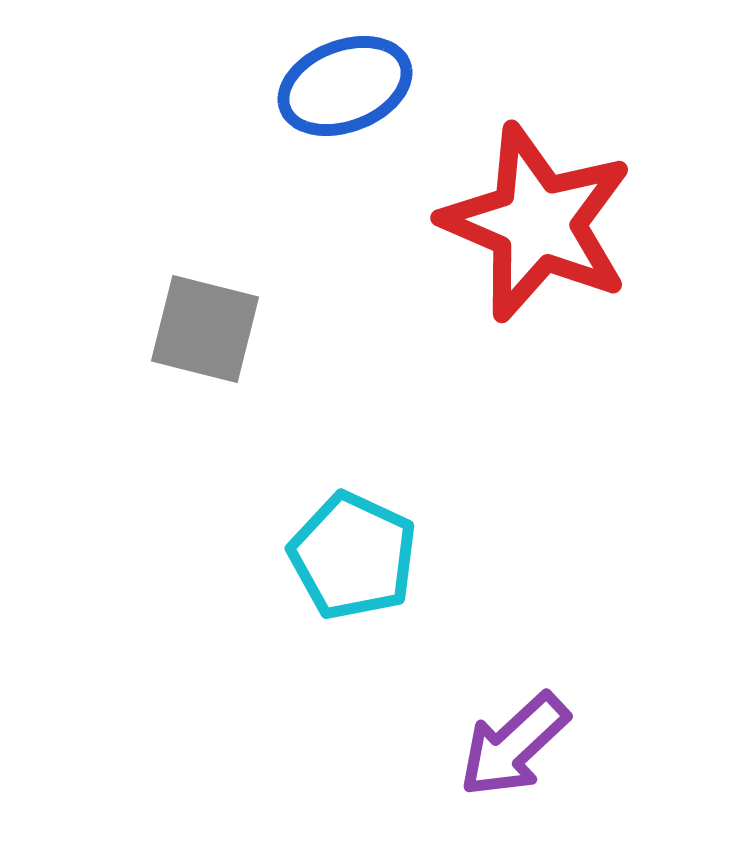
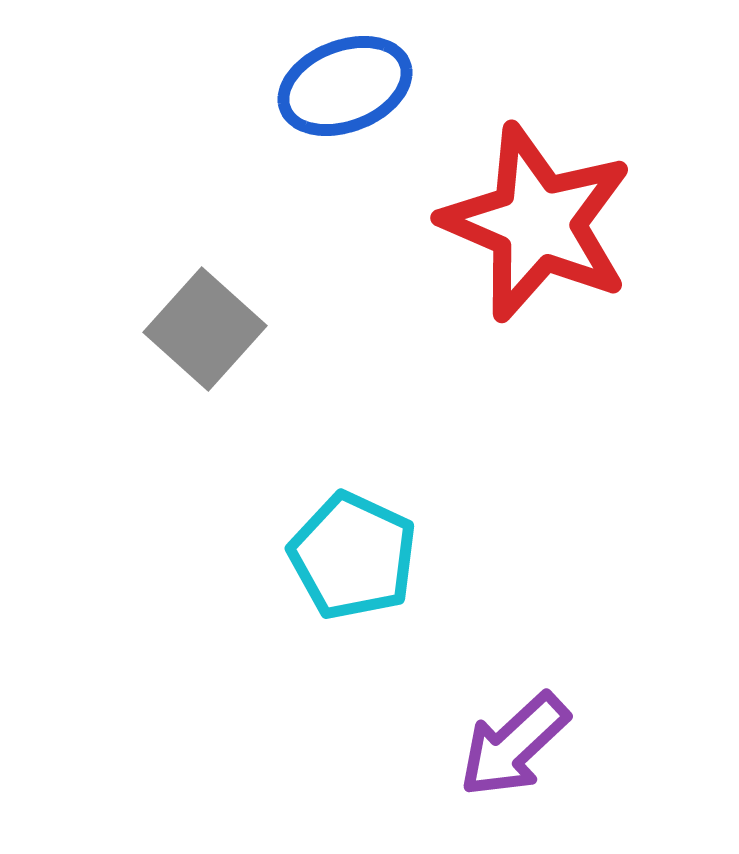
gray square: rotated 28 degrees clockwise
